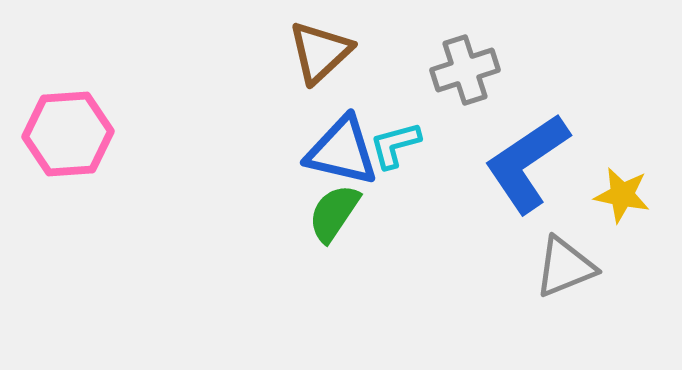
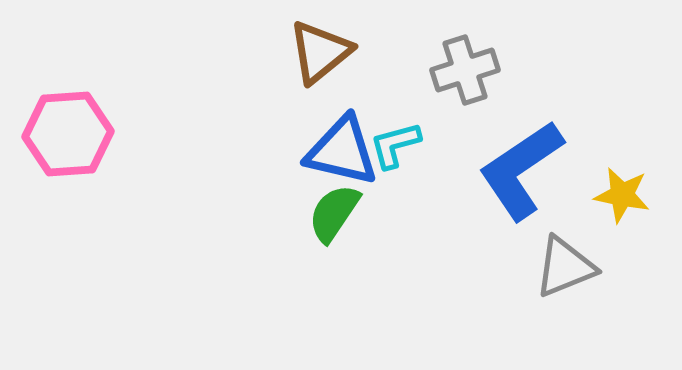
brown triangle: rotated 4 degrees clockwise
blue L-shape: moved 6 px left, 7 px down
